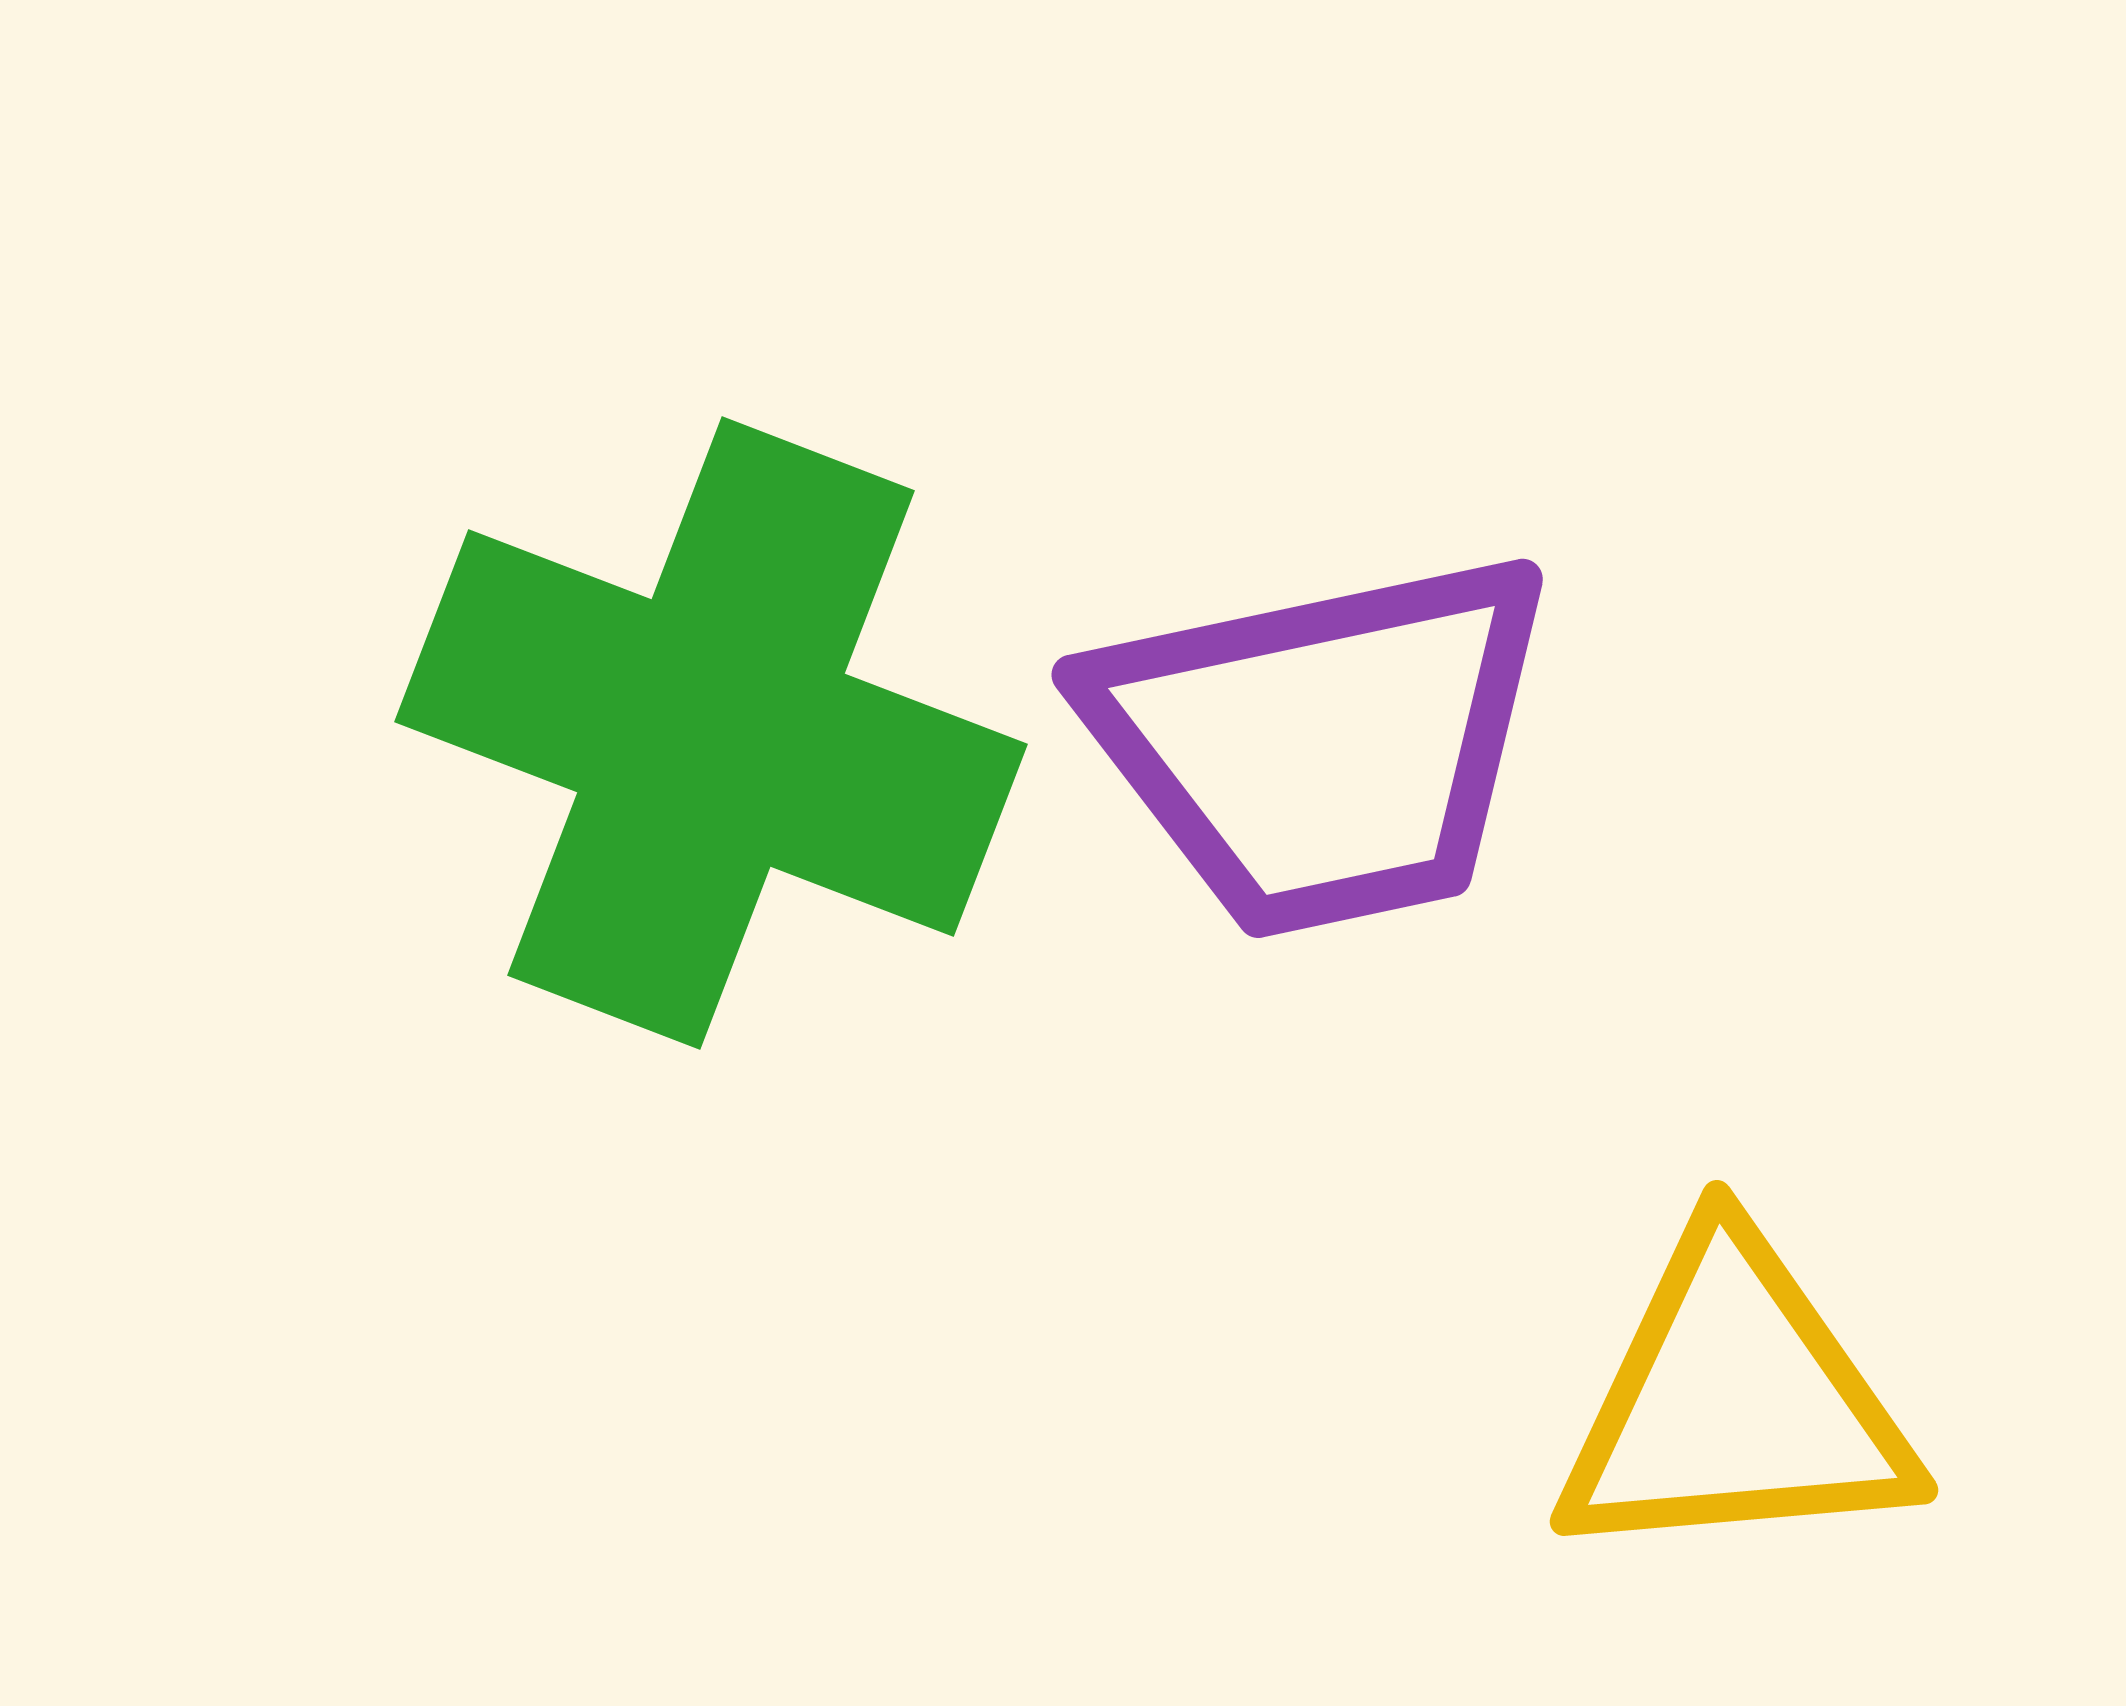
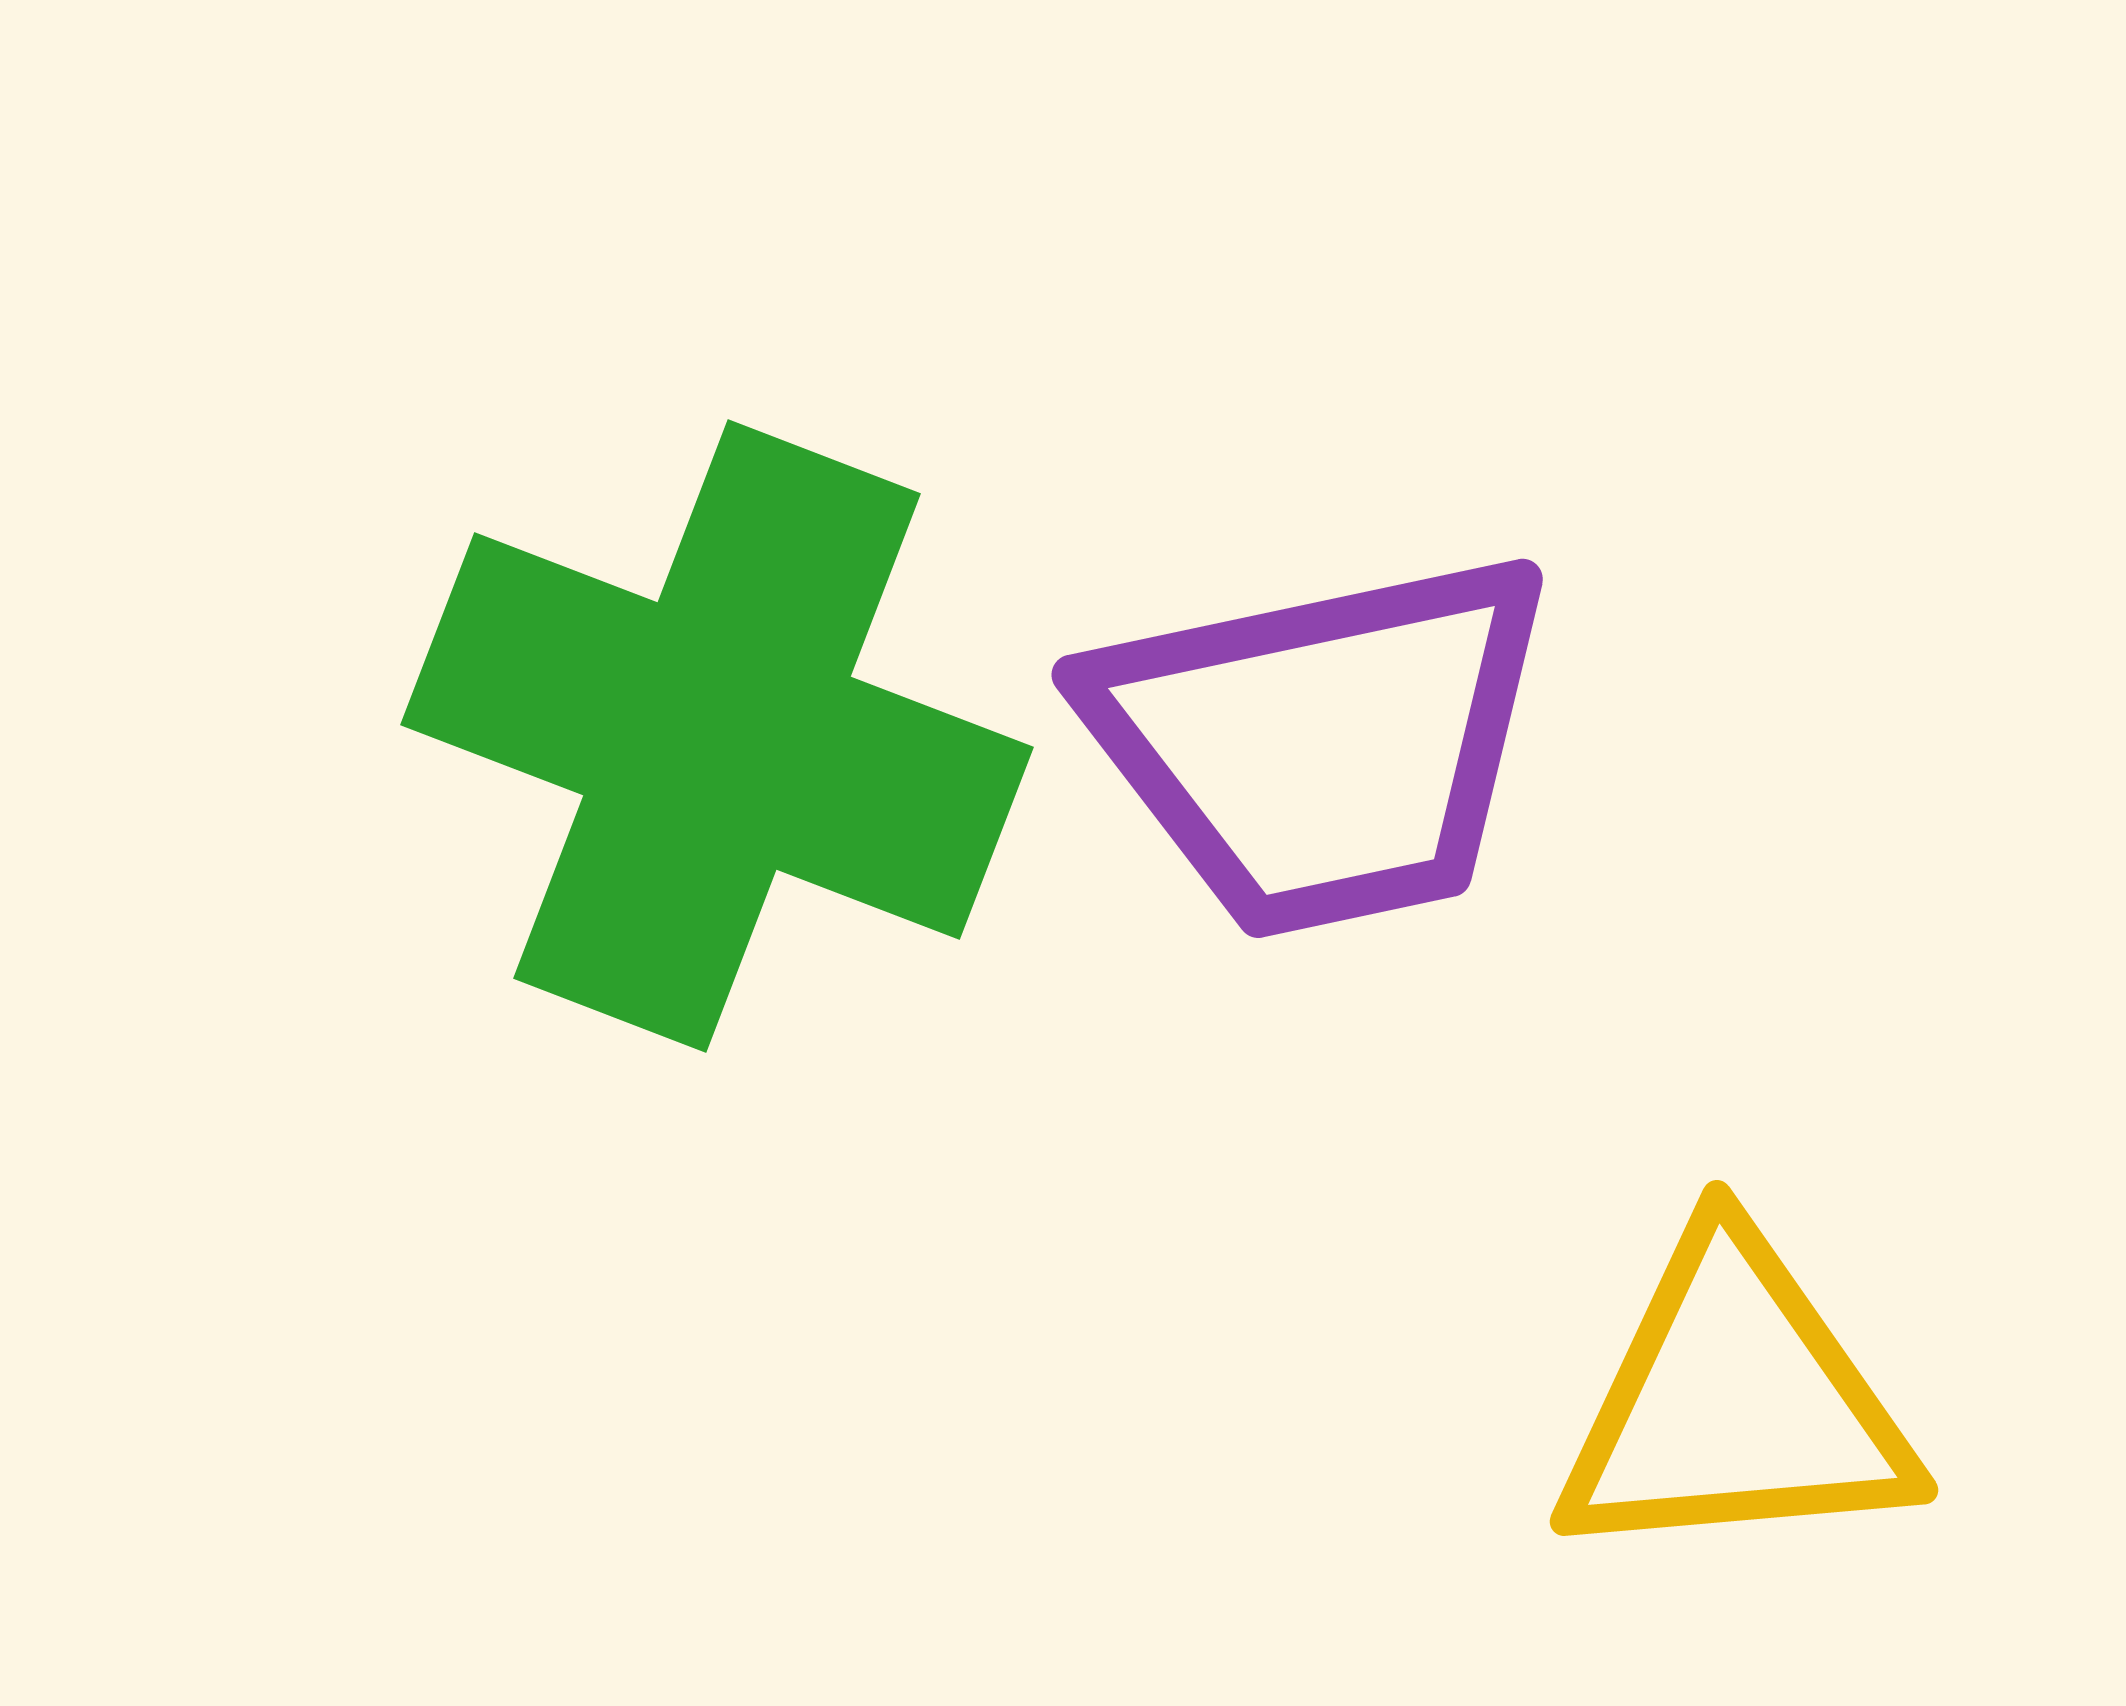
green cross: moved 6 px right, 3 px down
